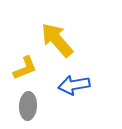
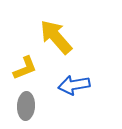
yellow arrow: moved 1 px left, 3 px up
gray ellipse: moved 2 px left
